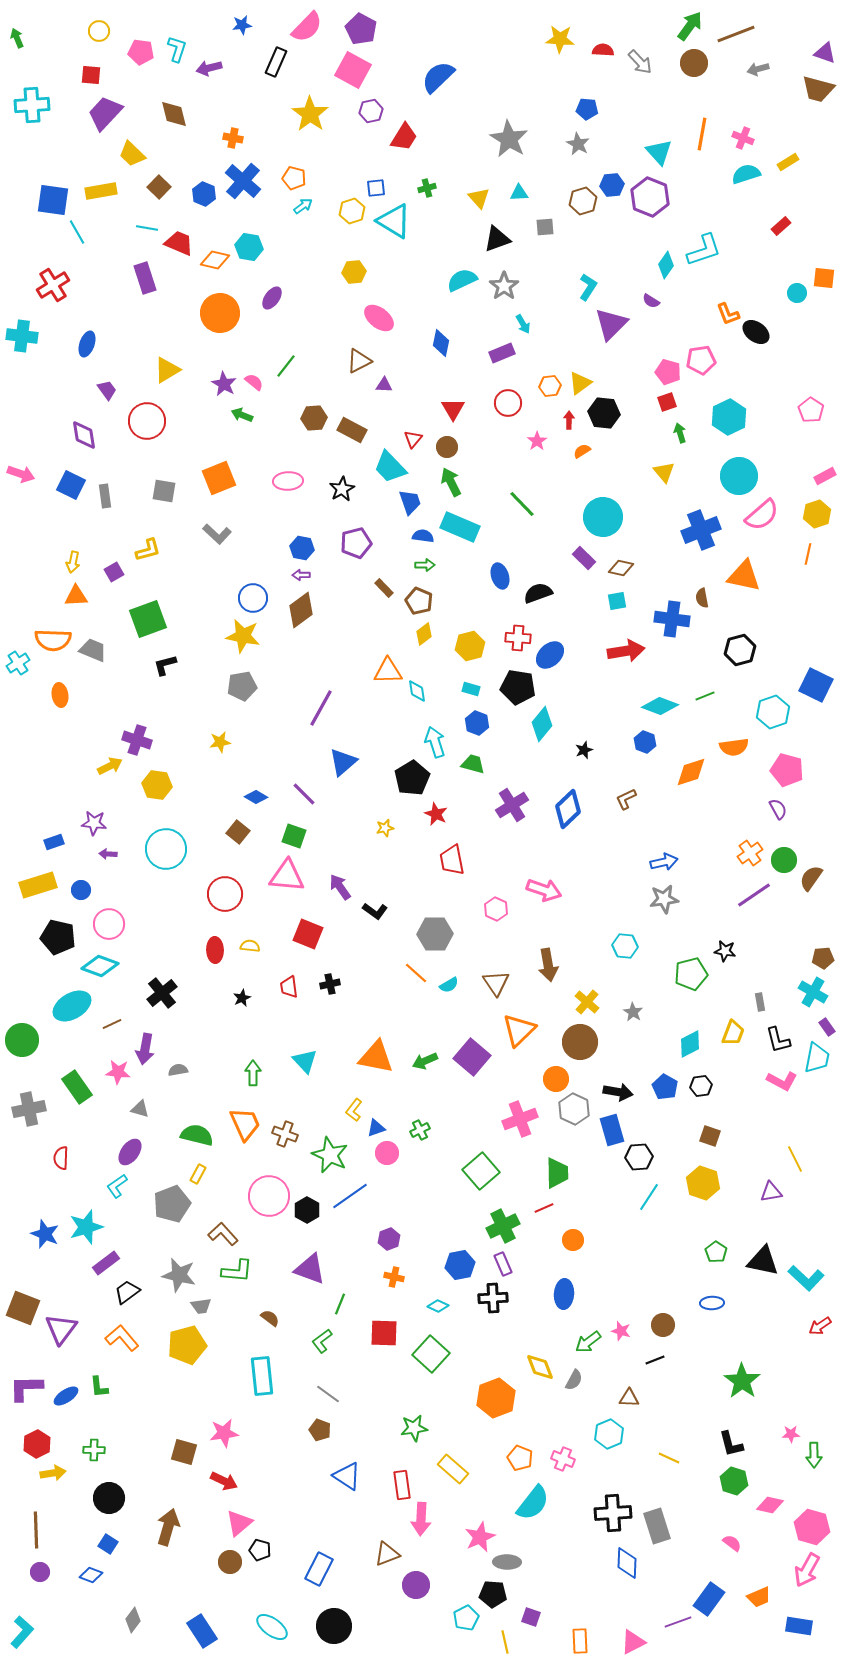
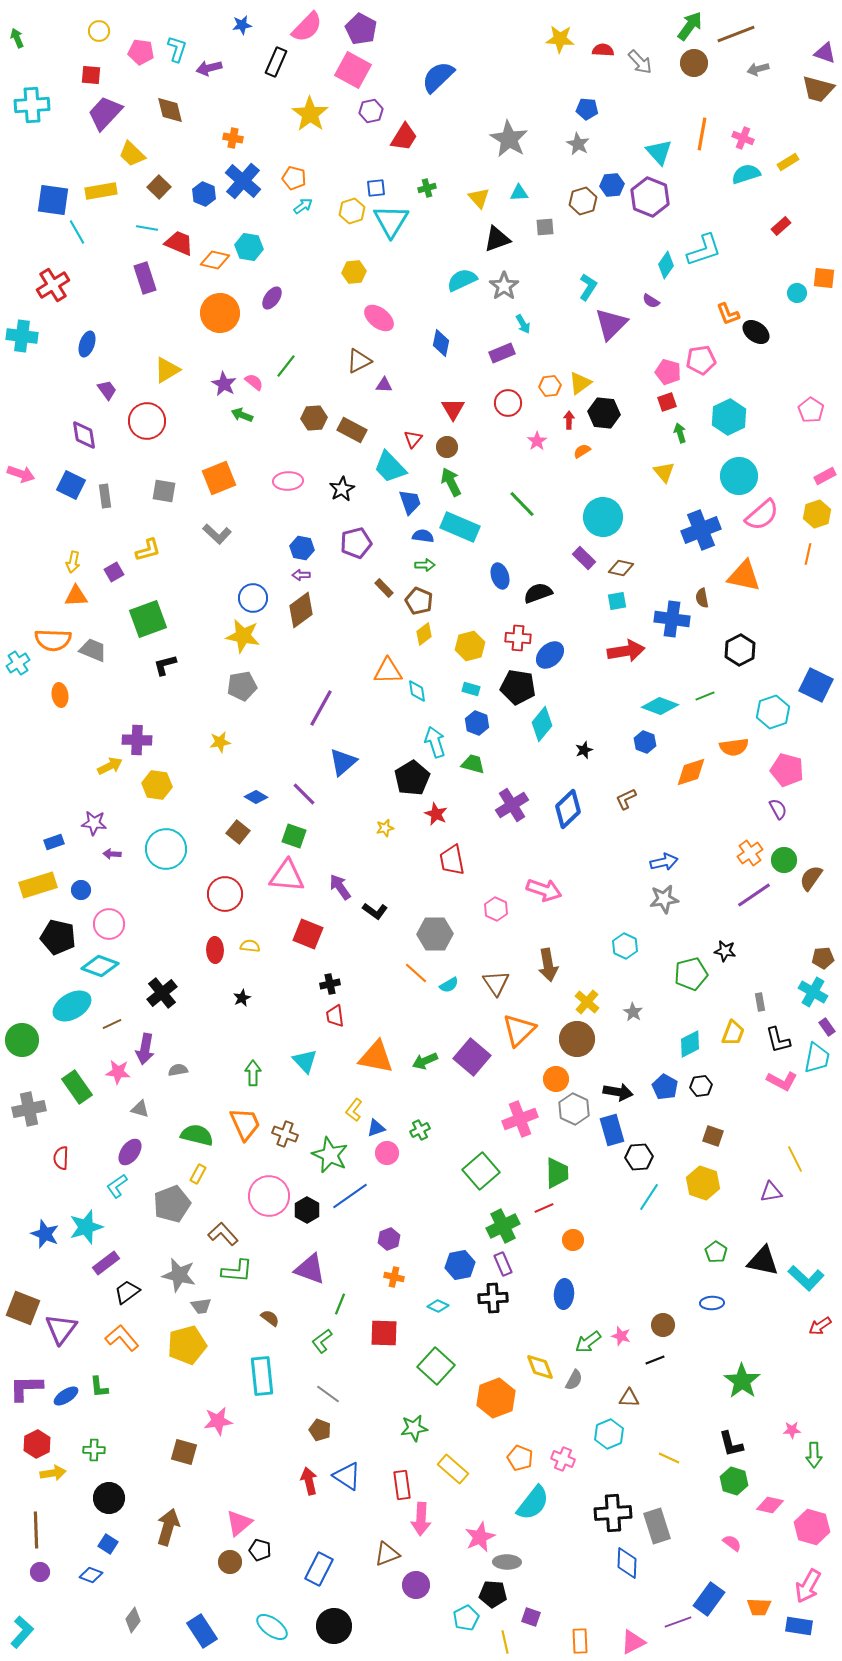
brown diamond at (174, 114): moved 4 px left, 4 px up
cyan triangle at (394, 221): moved 3 px left; rotated 30 degrees clockwise
black hexagon at (740, 650): rotated 12 degrees counterclockwise
purple cross at (137, 740): rotated 16 degrees counterclockwise
purple arrow at (108, 854): moved 4 px right
cyan hexagon at (625, 946): rotated 20 degrees clockwise
red trapezoid at (289, 987): moved 46 px right, 29 px down
brown circle at (580, 1042): moved 3 px left, 3 px up
brown square at (710, 1136): moved 3 px right
pink star at (621, 1331): moved 5 px down
green square at (431, 1354): moved 5 px right, 12 px down
pink star at (224, 1433): moved 6 px left, 12 px up
pink star at (791, 1434): moved 1 px right, 4 px up
red arrow at (224, 1481): moved 85 px right; rotated 128 degrees counterclockwise
pink arrow at (807, 1570): moved 1 px right, 16 px down
orange trapezoid at (759, 1597): moved 10 px down; rotated 25 degrees clockwise
